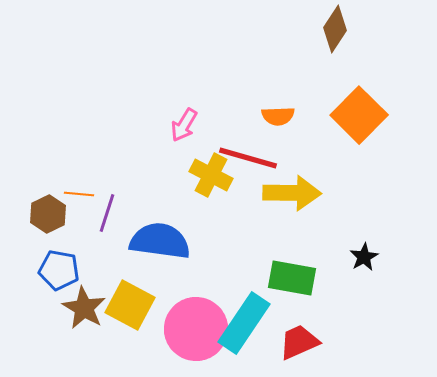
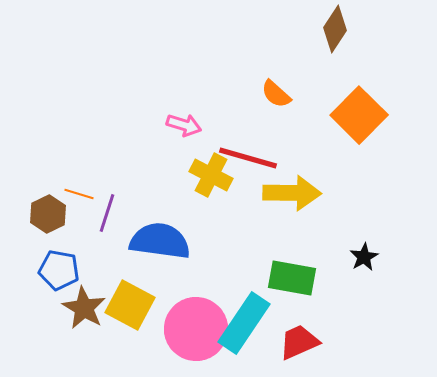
orange semicircle: moved 2 px left, 22 px up; rotated 44 degrees clockwise
pink arrow: rotated 104 degrees counterclockwise
orange line: rotated 12 degrees clockwise
